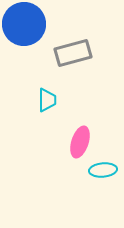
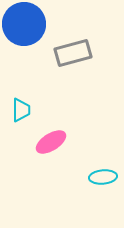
cyan trapezoid: moved 26 px left, 10 px down
pink ellipse: moved 29 px left; rotated 40 degrees clockwise
cyan ellipse: moved 7 px down
